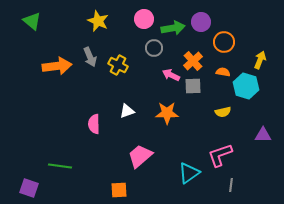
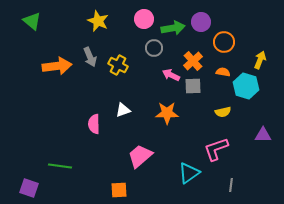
white triangle: moved 4 px left, 1 px up
pink L-shape: moved 4 px left, 6 px up
